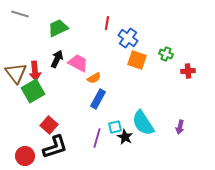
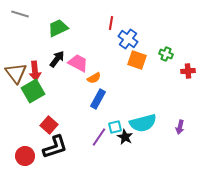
red line: moved 4 px right
blue cross: moved 1 px down
black arrow: rotated 12 degrees clockwise
cyan semicircle: rotated 72 degrees counterclockwise
purple line: moved 2 px right, 1 px up; rotated 18 degrees clockwise
